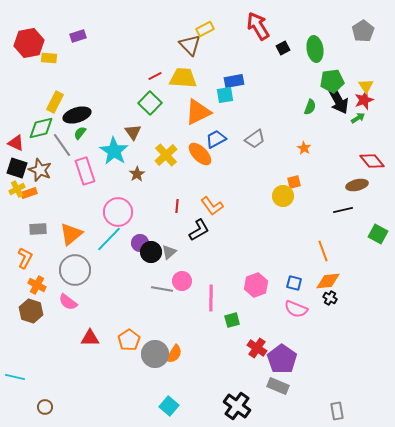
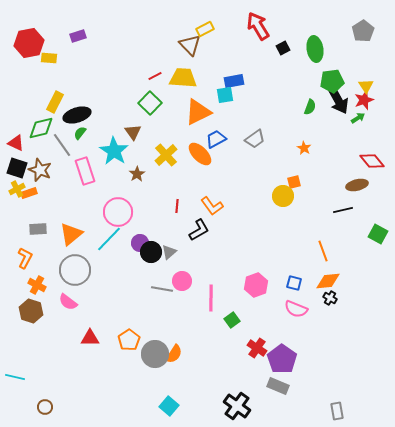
green square at (232, 320): rotated 21 degrees counterclockwise
